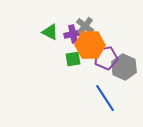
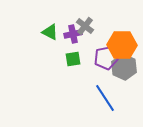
orange hexagon: moved 32 px right
